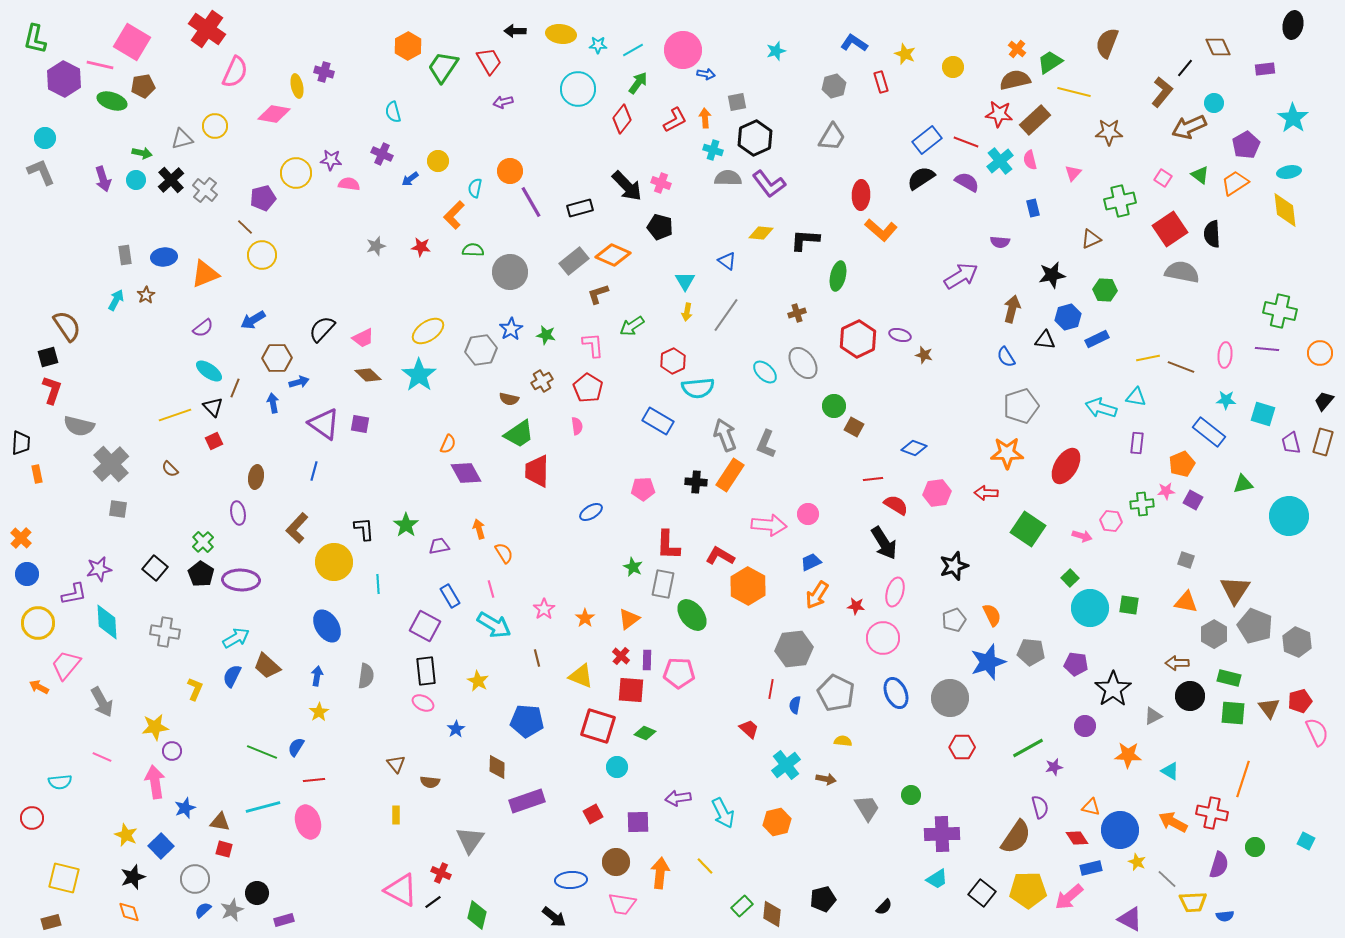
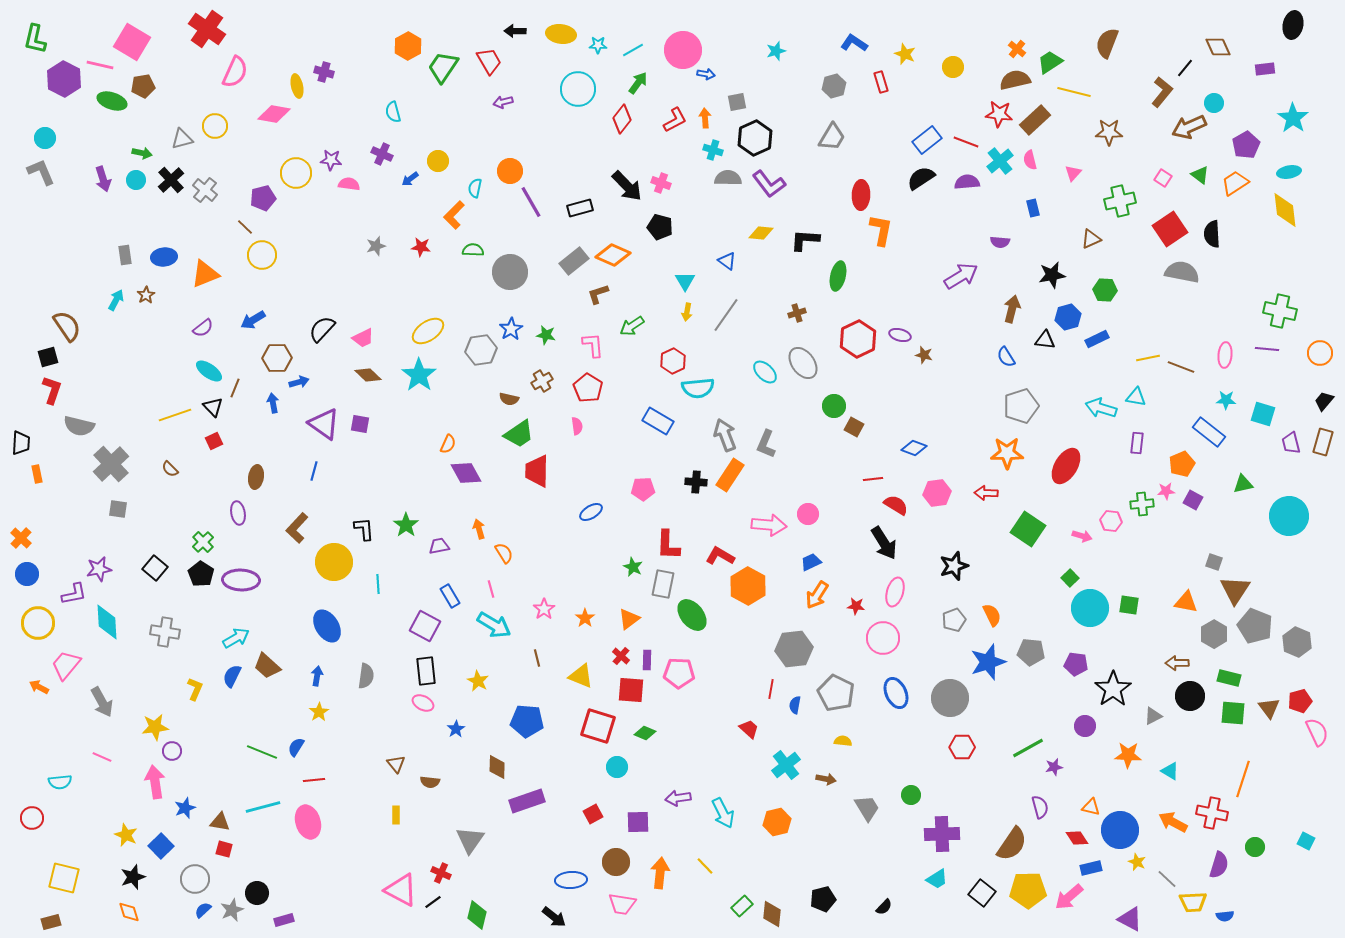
purple semicircle at (967, 182): rotated 35 degrees counterclockwise
orange L-shape at (881, 230): rotated 120 degrees counterclockwise
gray square at (1186, 560): moved 28 px right, 2 px down
brown semicircle at (1016, 837): moved 4 px left, 7 px down
